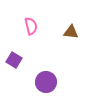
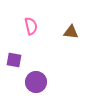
purple square: rotated 21 degrees counterclockwise
purple circle: moved 10 px left
